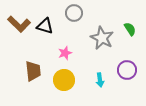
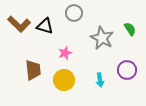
brown trapezoid: moved 1 px up
